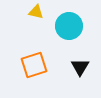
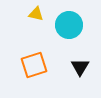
yellow triangle: moved 2 px down
cyan circle: moved 1 px up
